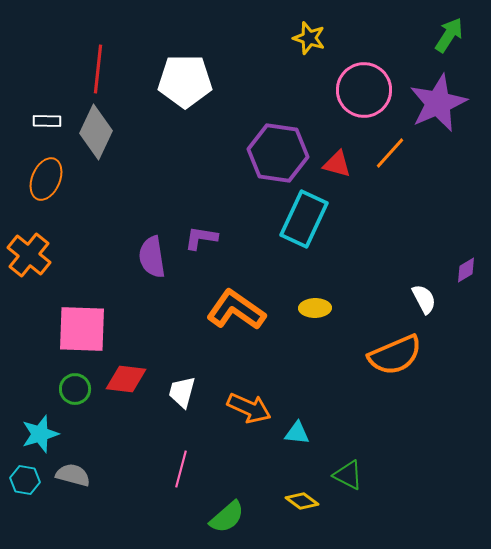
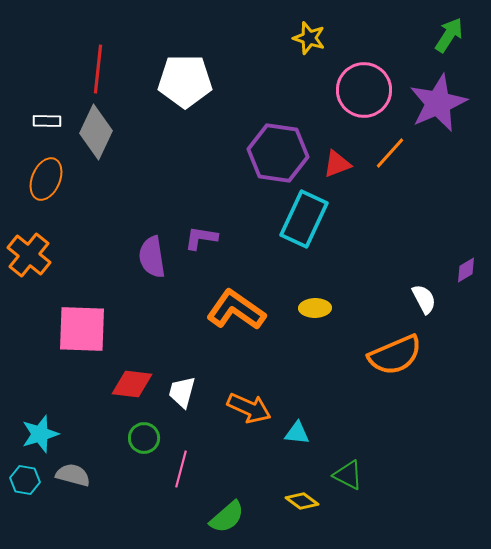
red triangle: rotated 36 degrees counterclockwise
red diamond: moved 6 px right, 5 px down
green circle: moved 69 px right, 49 px down
